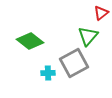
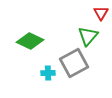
red triangle: rotated 21 degrees counterclockwise
green diamond: rotated 12 degrees counterclockwise
